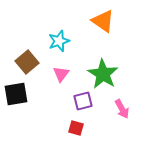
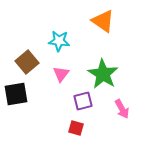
cyan star: rotated 25 degrees clockwise
